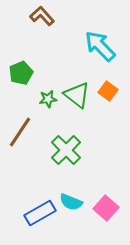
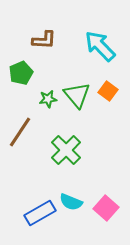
brown L-shape: moved 2 px right, 24 px down; rotated 135 degrees clockwise
green triangle: rotated 12 degrees clockwise
